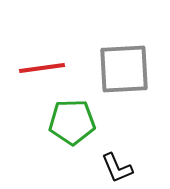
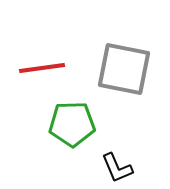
gray square: rotated 14 degrees clockwise
green pentagon: moved 2 px down
